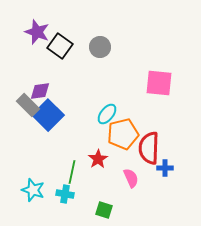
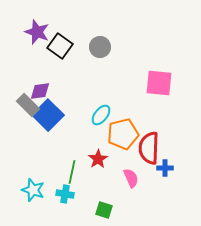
cyan ellipse: moved 6 px left, 1 px down
